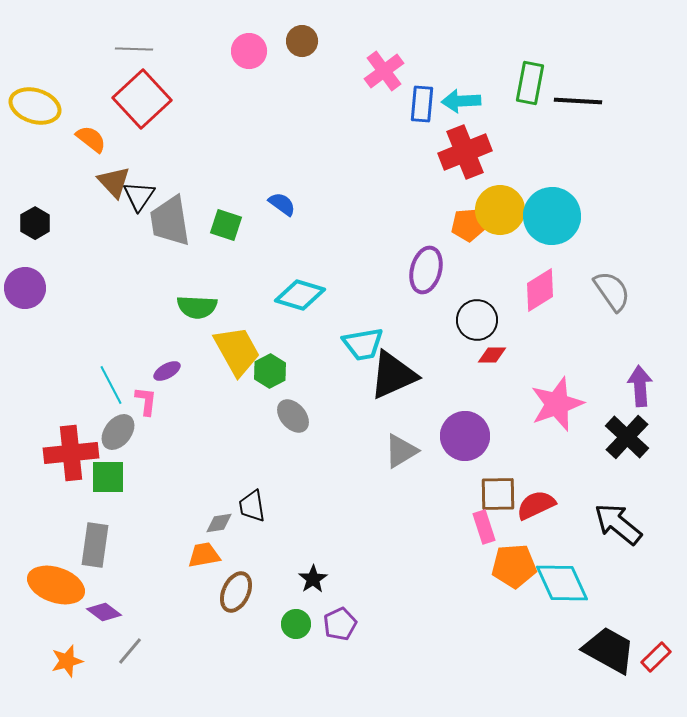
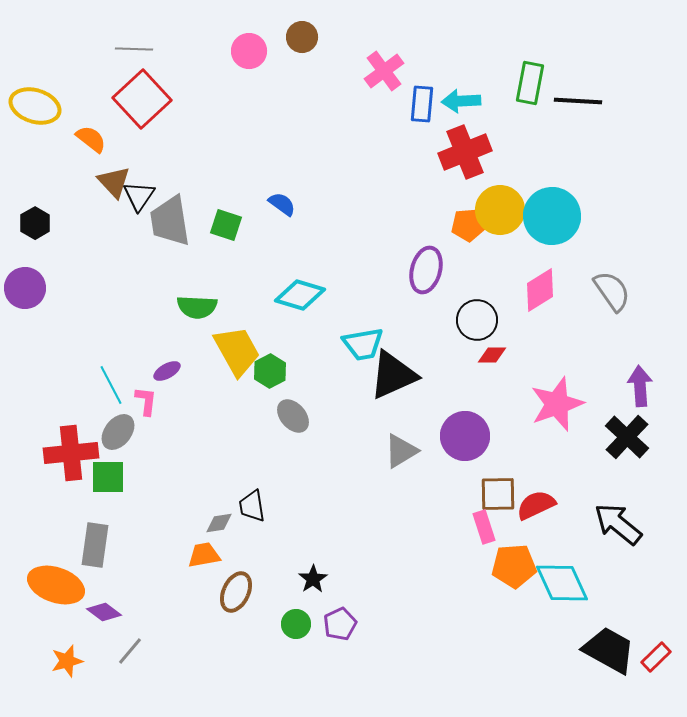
brown circle at (302, 41): moved 4 px up
